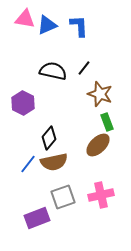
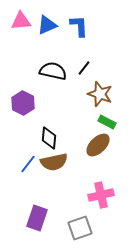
pink triangle: moved 4 px left, 2 px down; rotated 15 degrees counterclockwise
green rectangle: rotated 42 degrees counterclockwise
black diamond: rotated 35 degrees counterclockwise
gray square: moved 17 px right, 31 px down
purple rectangle: rotated 50 degrees counterclockwise
